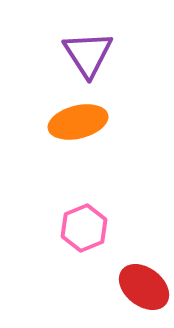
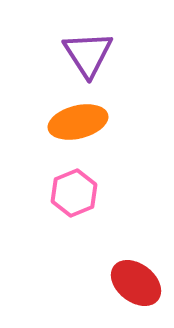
pink hexagon: moved 10 px left, 35 px up
red ellipse: moved 8 px left, 4 px up
